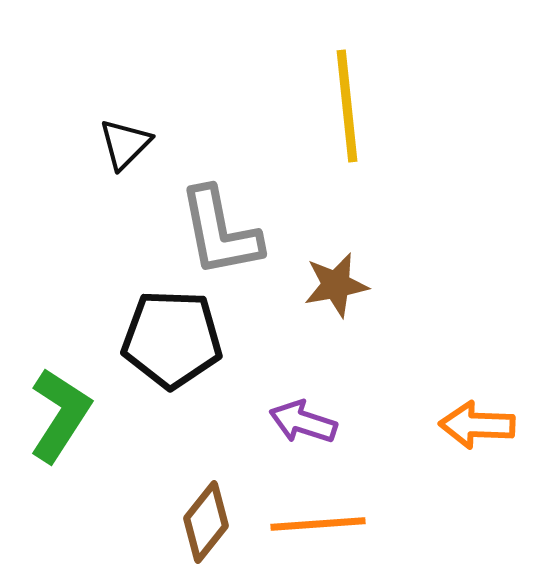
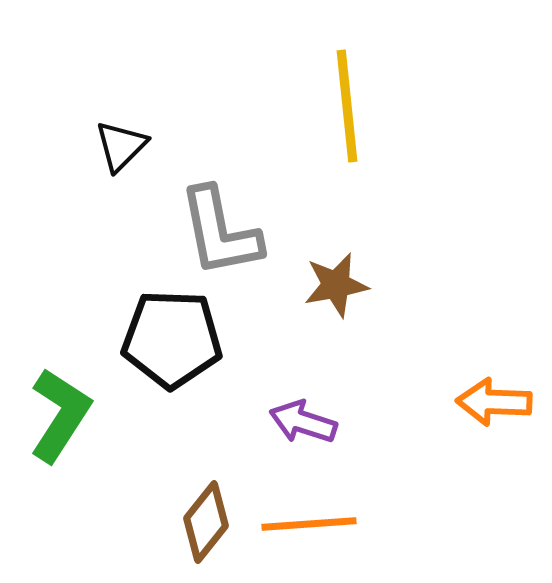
black triangle: moved 4 px left, 2 px down
orange arrow: moved 17 px right, 23 px up
orange line: moved 9 px left
